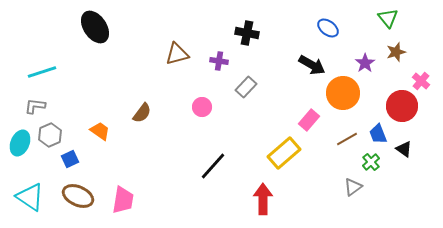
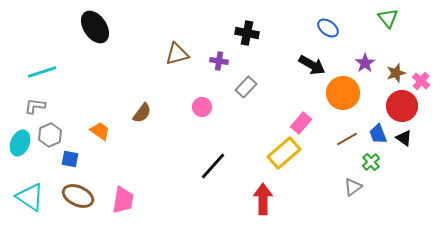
brown star: moved 21 px down
pink rectangle: moved 8 px left, 3 px down
black triangle: moved 11 px up
blue square: rotated 36 degrees clockwise
